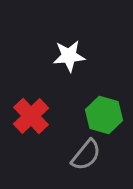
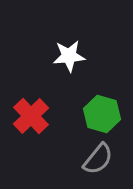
green hexagon: moved 2 px left, 1 px up
gray semicircle: moved 12 px right, 4 px down
